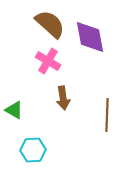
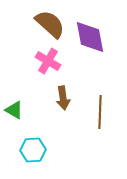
brown line: moved 7 px left, 3 px up
